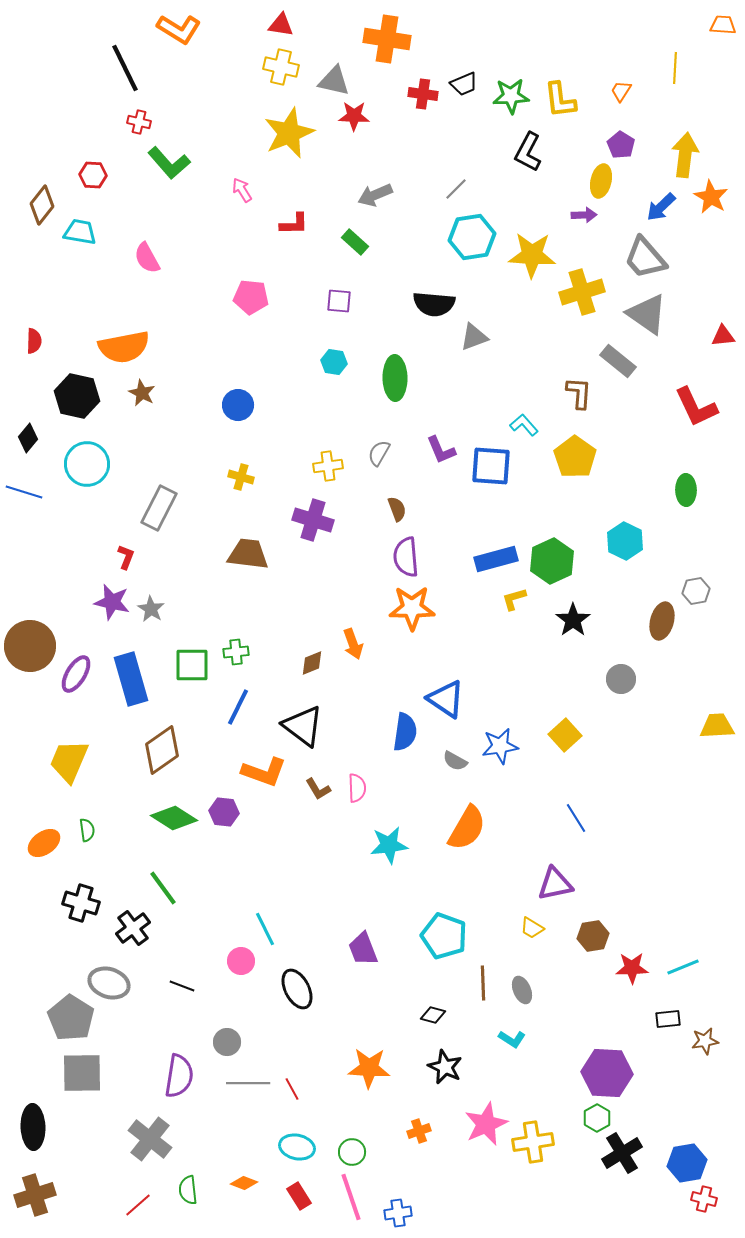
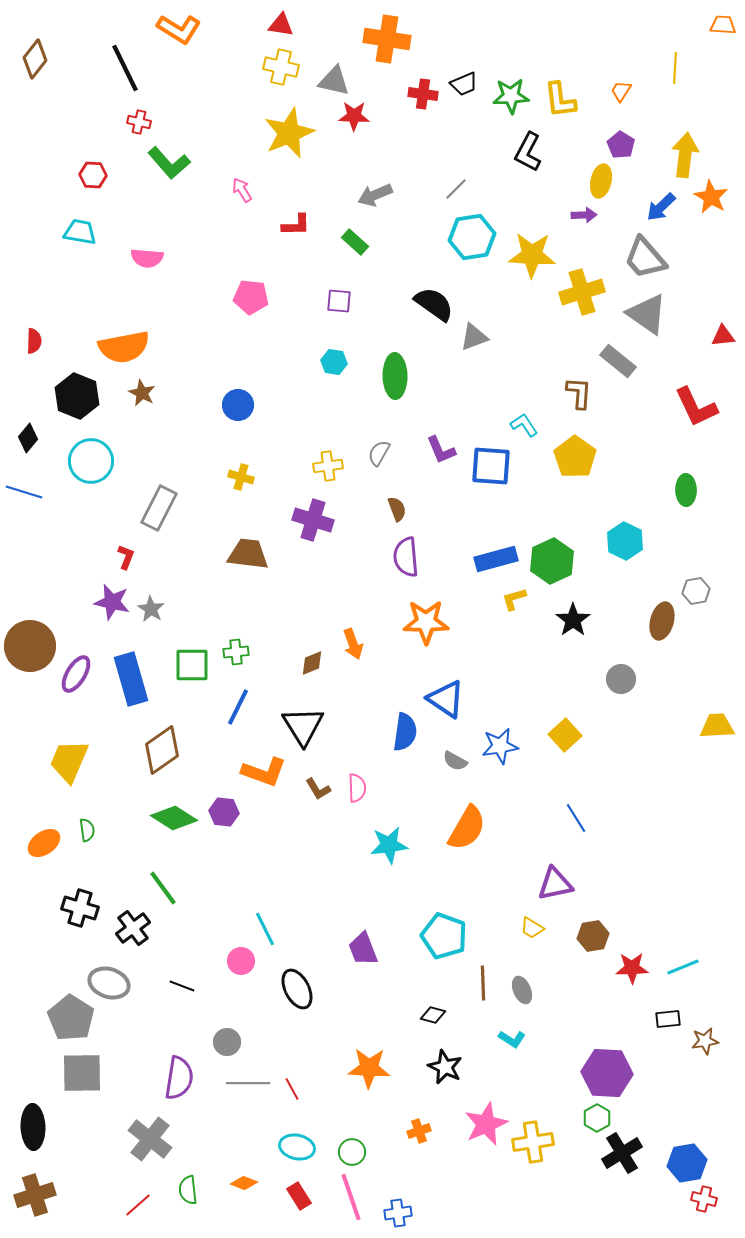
brown diamond at (42, 205): moved 7 px left, 146 px up
red L-shape at (294, 224): moved 2 px right, 1 px down
pink semicircle at (147, 258): rotated 56 degrees counterclockwise
black semicircle at (434, 304): rotated 150 degrees counterclockwise
green ellipse at (395, 378): moved 2 px up
black hexagon at (77, 396): rotated 9 degrees clockwise
cyan L-shape at (524, 425): rotated 8 degrees clockwise
cyan circle at (87, 464): moved 4 px right, 3 px up
orange star at (412, 608): moved 14 px right, 14 px down
black triangle at (303, 726): rotated 21 degrees clockwise
black cross at (81, 903): moved 1 px left, 5 px down
purple semicircle at (179, 1076): moved 2 px down
